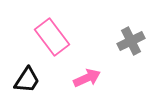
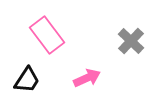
pink rectangle: moved 5 px left, 2 px up
gray cross: rotated 20 degrees counterclockwise
